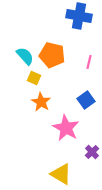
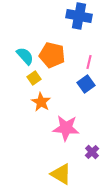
yellow square: rotated 32 degrees clockwise
blue square: moved 16 px up
pink star: rotated 24 degrees counterclockwise
